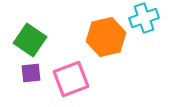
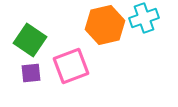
orange hexagon: moved 1 px left, 12 px up
pink square: moved 13 px up
